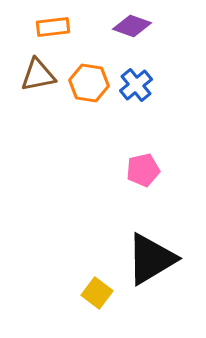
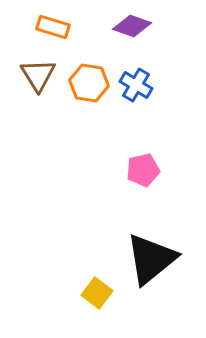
orange rectangle: rotated 24 degrees clockwise
brown triangle: rotated 51 degrees counterclockwise
blue cross: rotated 20 degrees counterclockwise
black triangle: rotated 8 degrees counterclockwise
